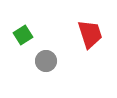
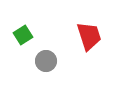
red trapezoid: moved 1 px left, 2 px down
